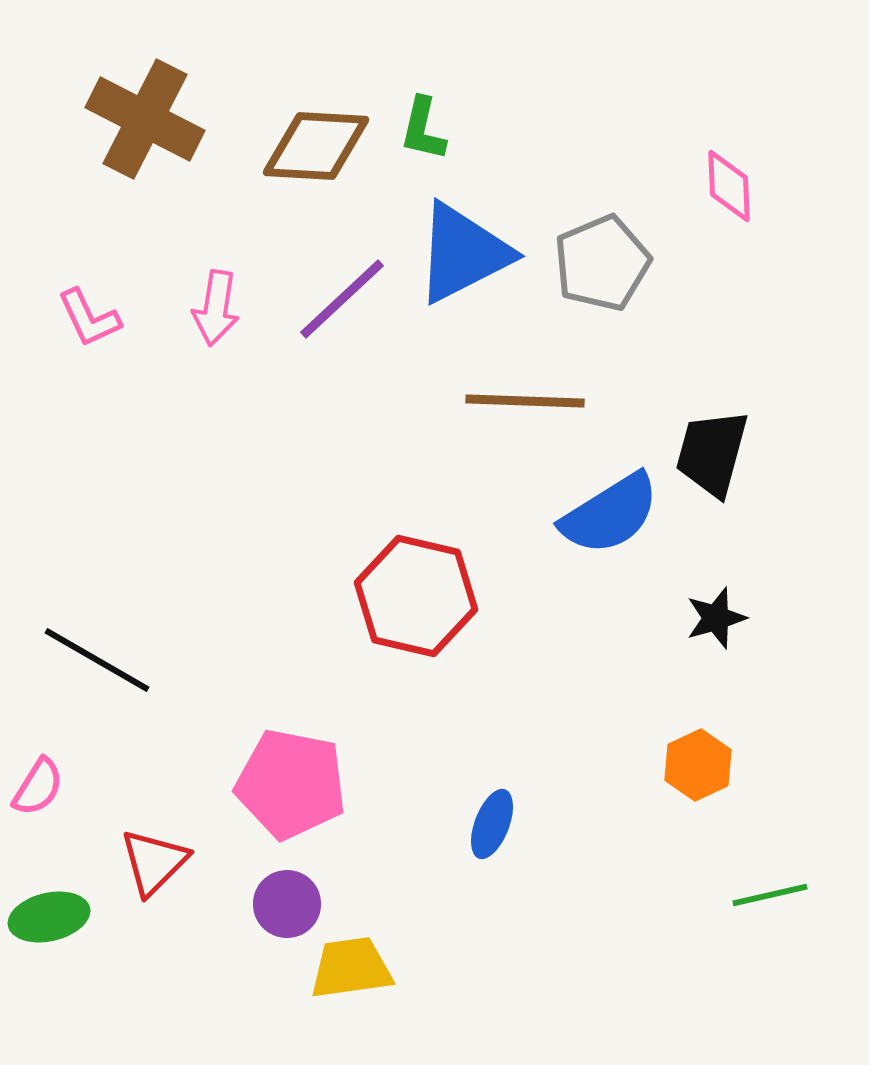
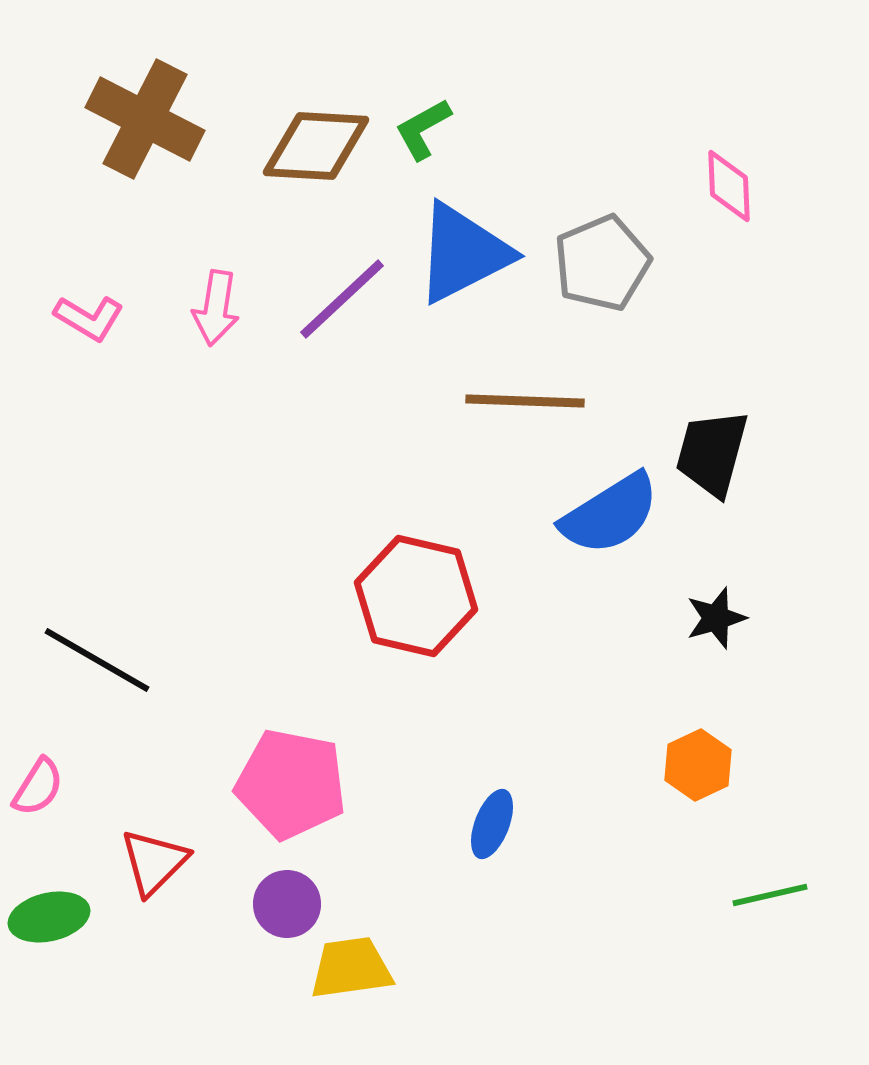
green L-shape: rotated 48 degrees clockwise
pink L-shape: rotated 34 degrees counterclockwise
